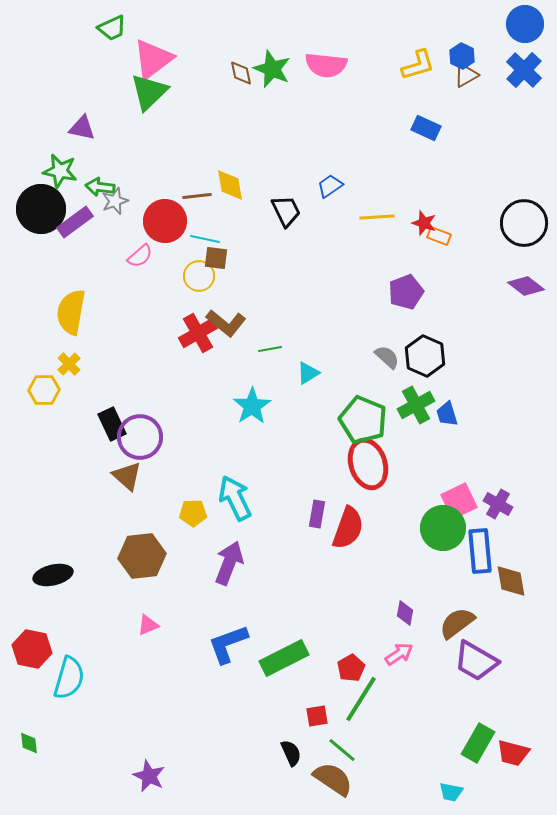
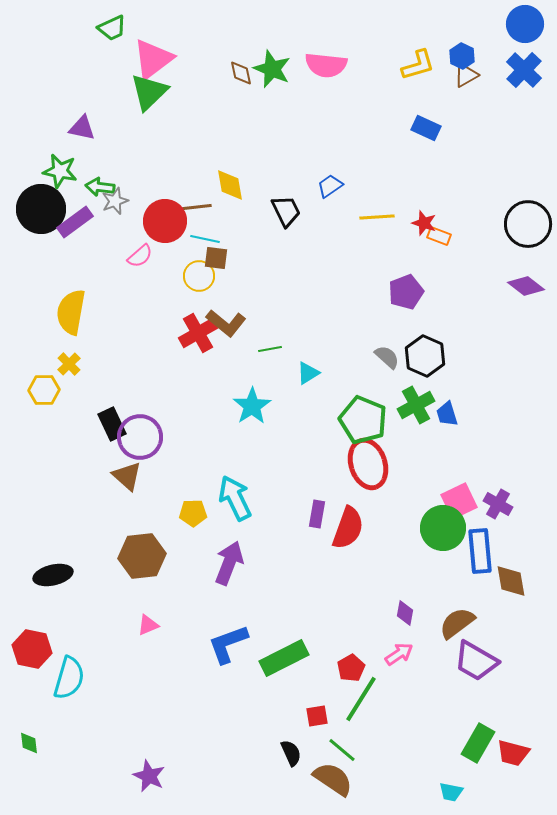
brown line at (197, 196): moved 11 px down
black circle at (524, 223): moved 4 px right, 1 px down
